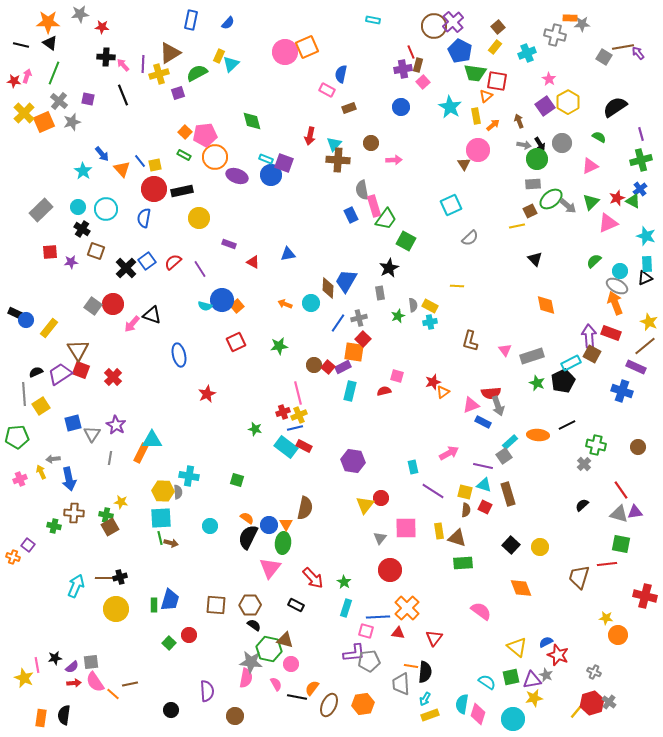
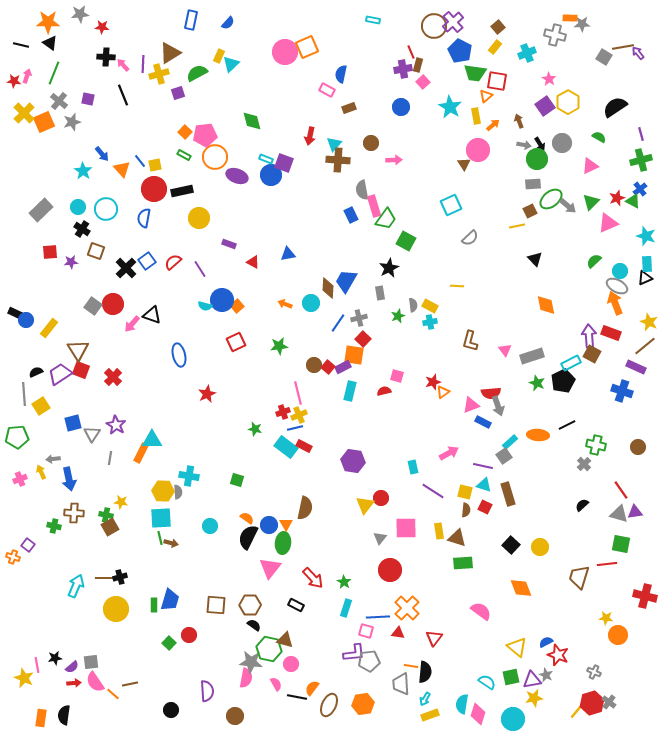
orange square at (354, 352): moved 3 px down
